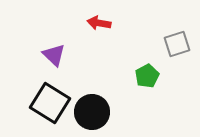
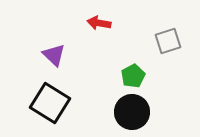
gray square: moved 9 px left, 3 px up
green pentagon: moved 14 px left
black circle: moved 40 px right
